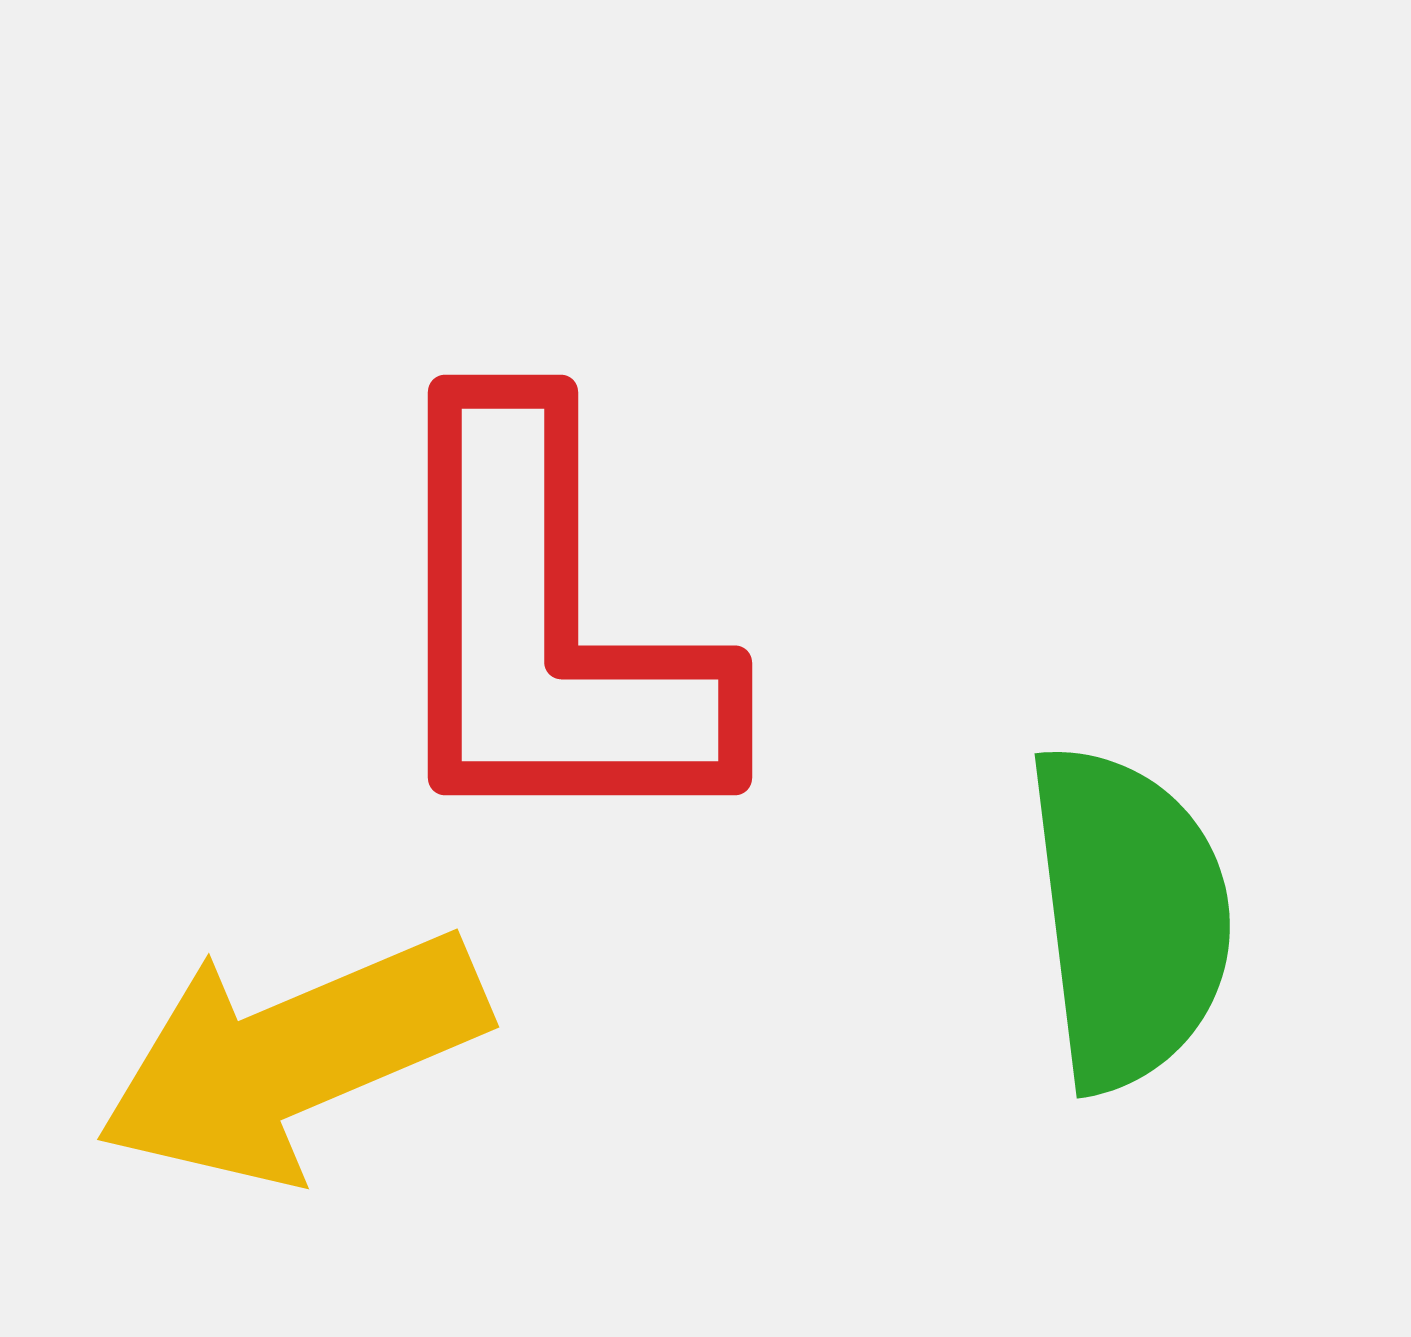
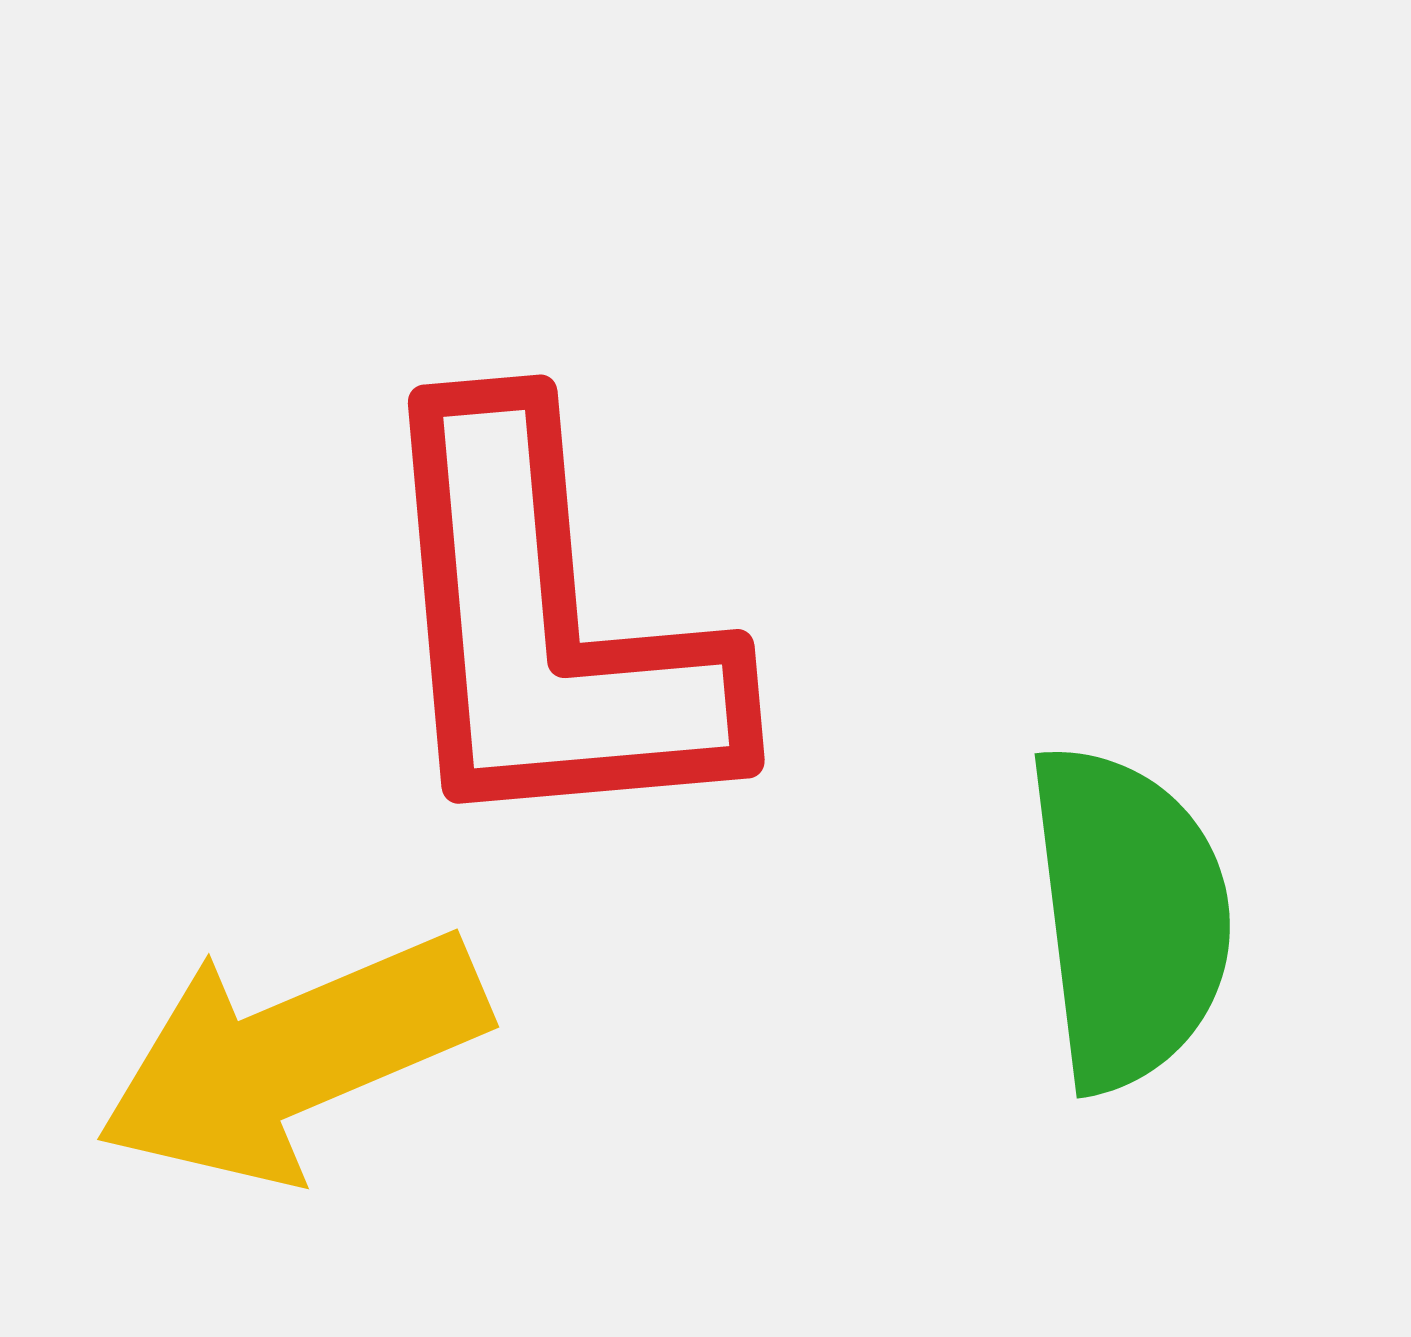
red L-shape: rotated 5 degrees counterclockwise
